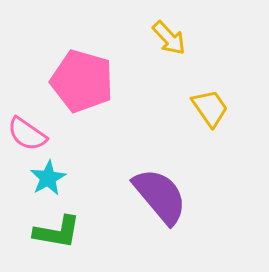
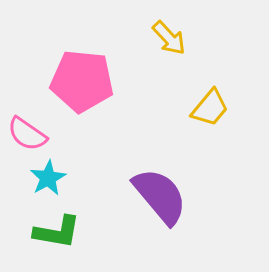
pink pentagon: rotated 10 degrees counterclockwise
yellow trapezoid: rotated 75 degrees clockwise
